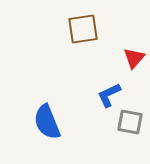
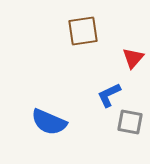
brown square: moved 2 px down
red triangle: moved 1 px left
blue semicircle: moved 2 px right; rotated 45 degrees counterclockwise
